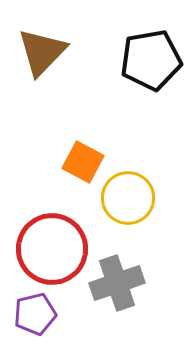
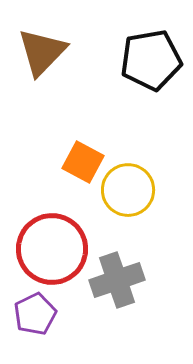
yellow circle: moved 8 px up
gray cross: moved 3 px up
purple pentagon: rotated 12 degrees counterclockwise
